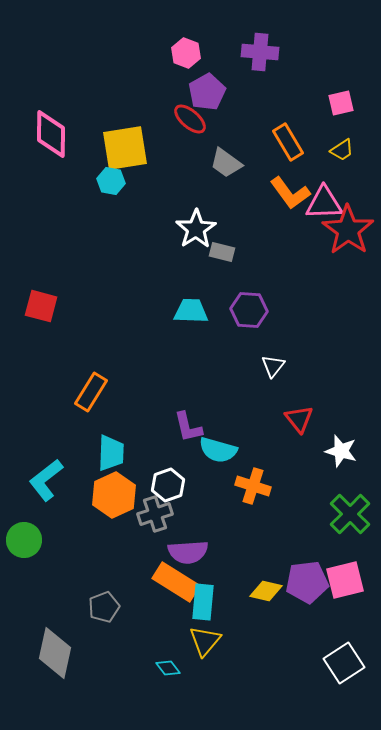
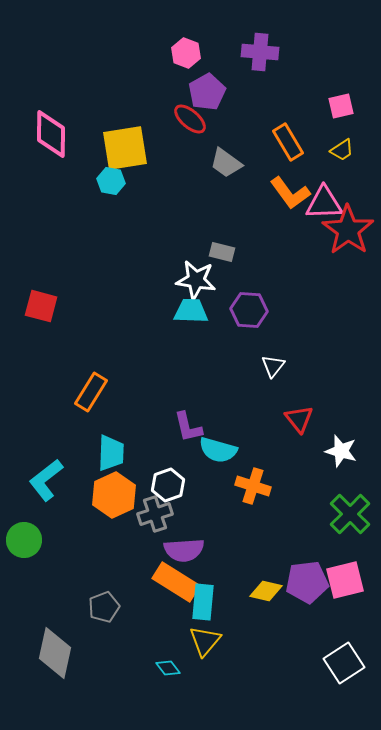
pink square at (341, 103): moved 3 px down
white star at (196, 229): moved 51 px down; rotated 30 degrees counterclockwise
purple semicircle at (188, 552): moved 4 px left, 2 px up
